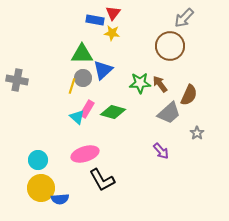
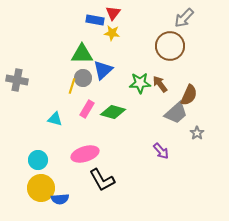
gray trapezoid: moved 7 px right
cyan triangle: moved 22 px left, 2 px down; rotated 28 degrees counterclockwise
